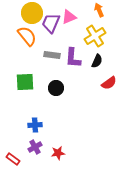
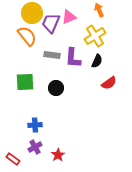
red star: moved 2 px down; rotated 24 degrees counterclockwise
